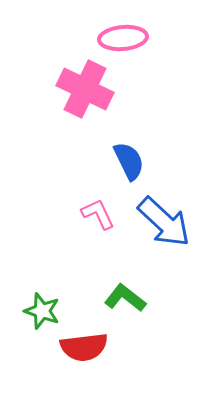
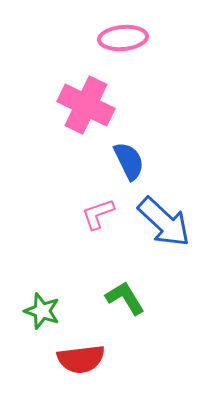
pink cross: moved 1 px right, 16 px down
pink L-shape: rotated 84 degrees counterclockwise
green L-shape: rotated 21 degrees clockwise
red semicircle: moved 3 px left, 12 px down
